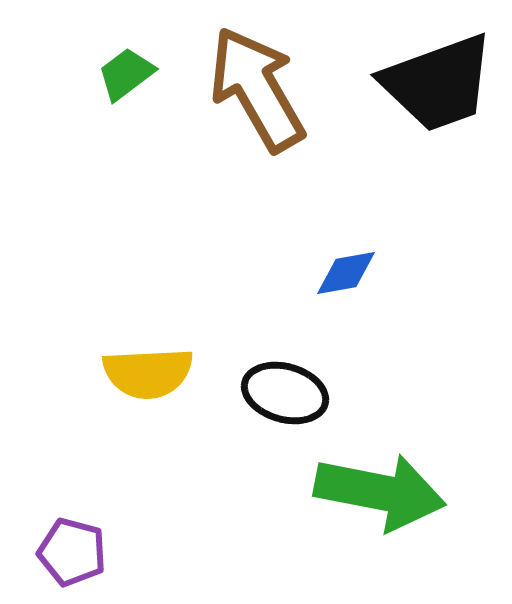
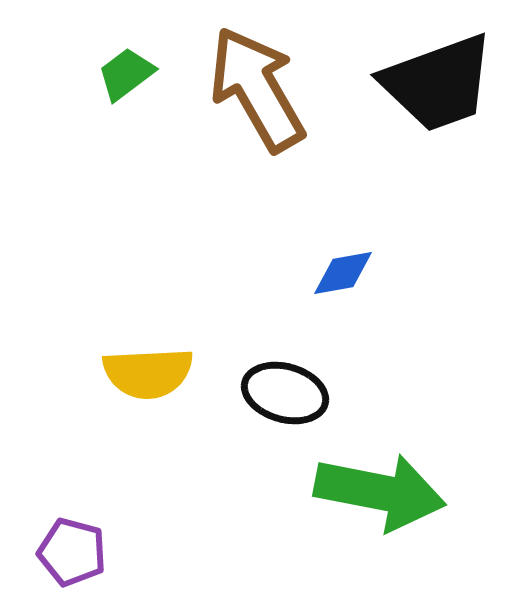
blue diamond: moved 3 px left
